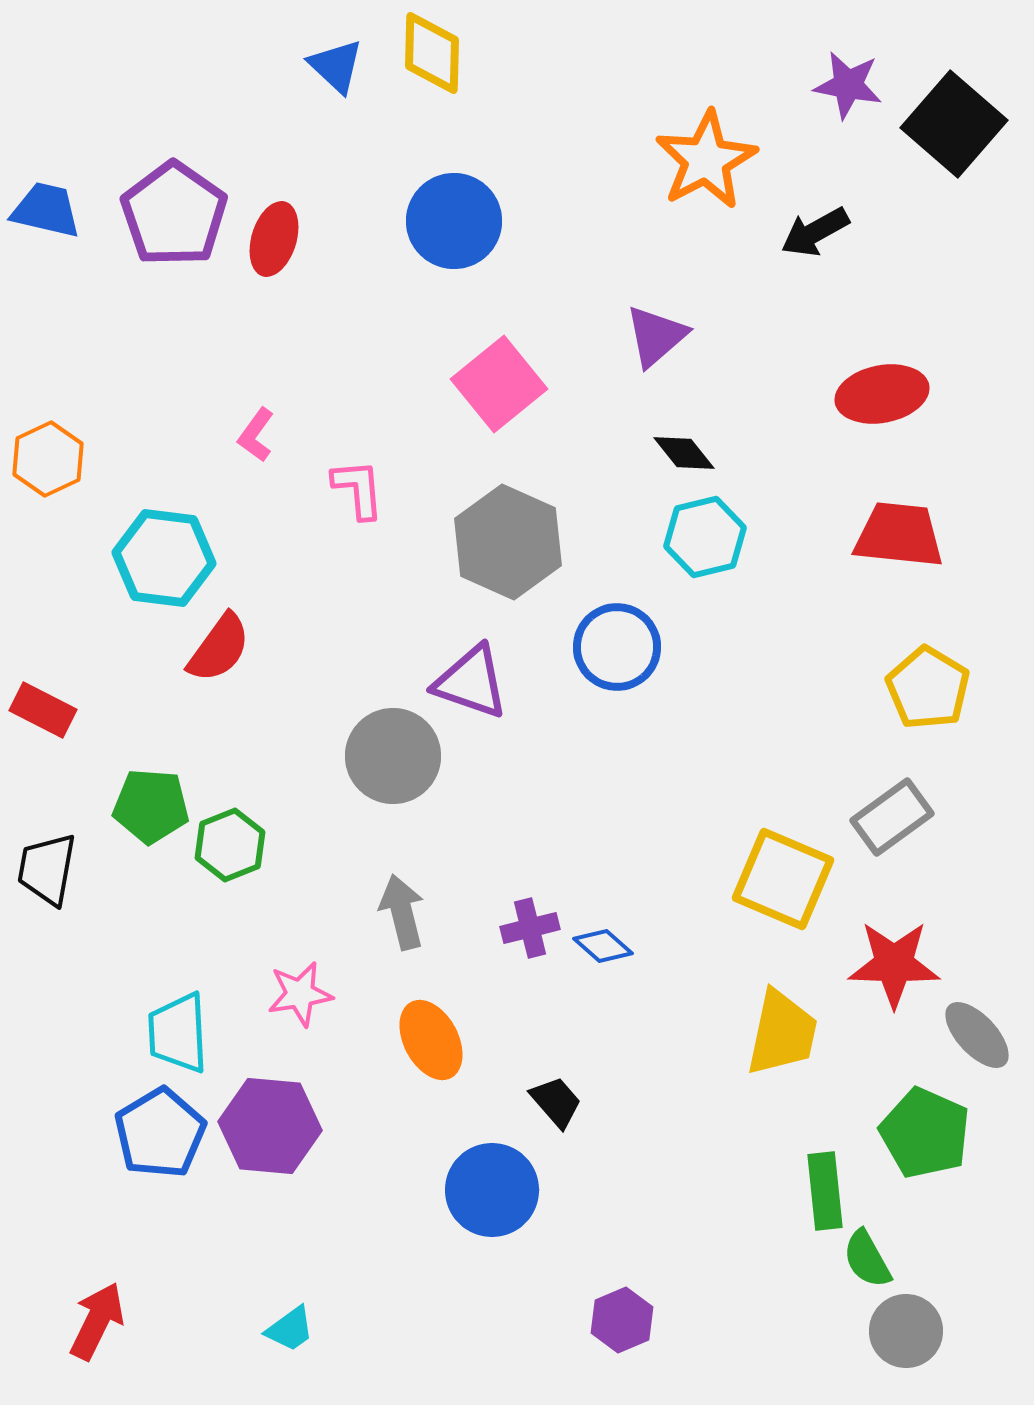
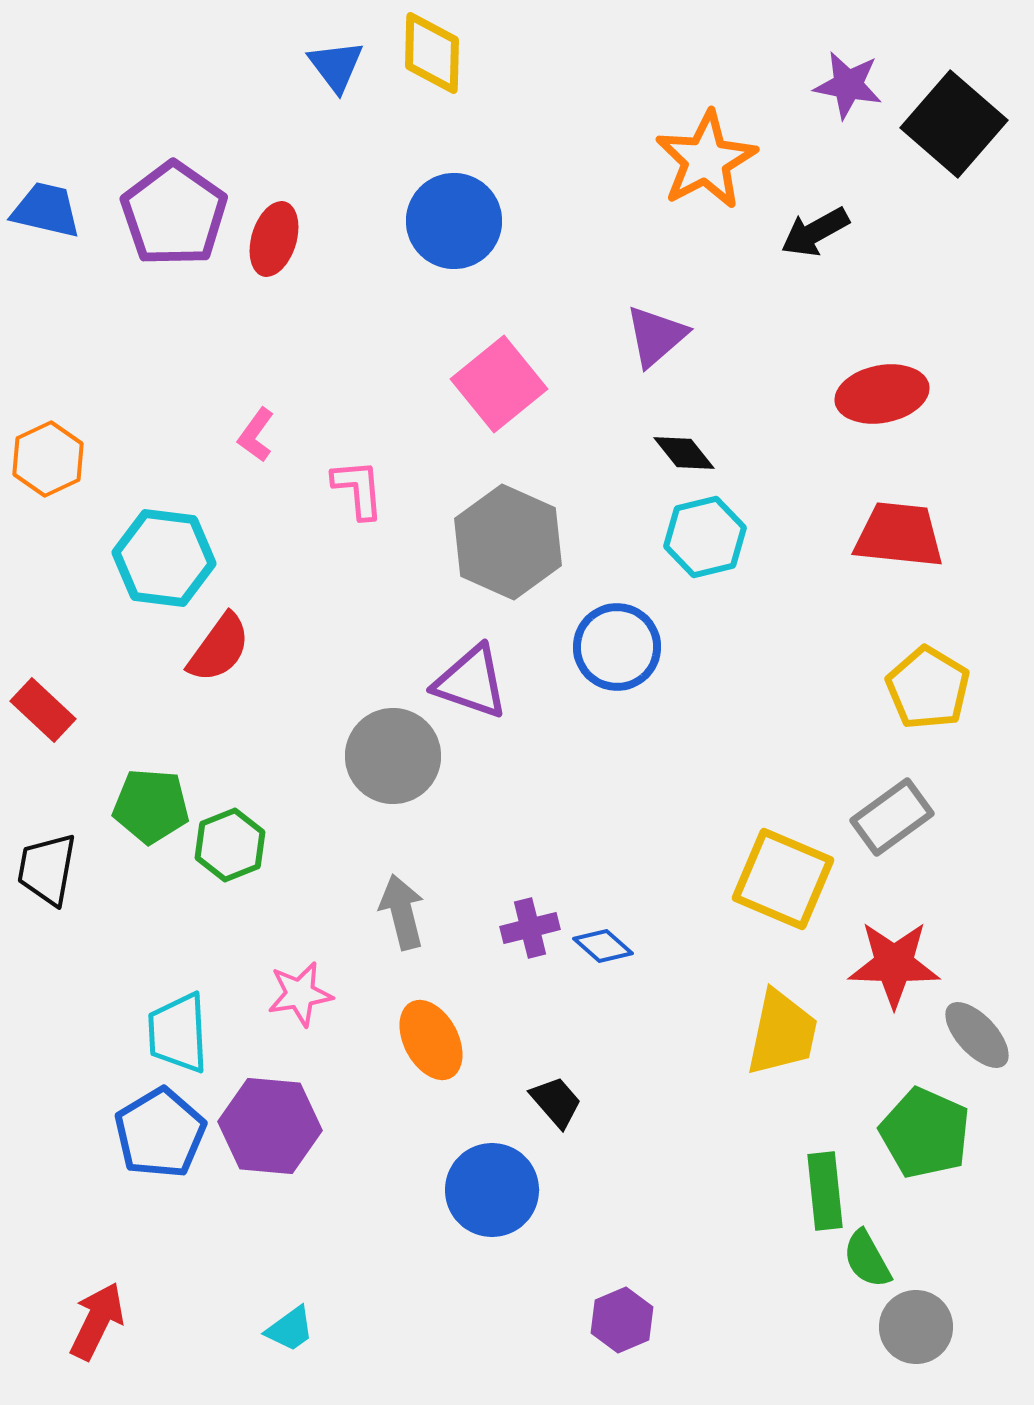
blue triangle at (336, 66): rotated 10 degrees clockwise
red rectangle at (43, 710): rotated 16 degrees clockwise
gray circle at (906, 1331): moved 10 px right, 4 px up
